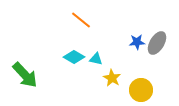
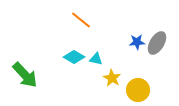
yellow circle: moved 3 px left
